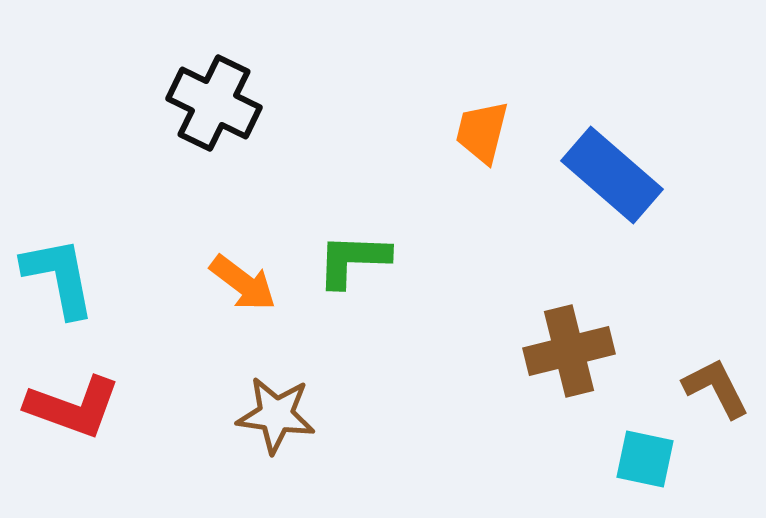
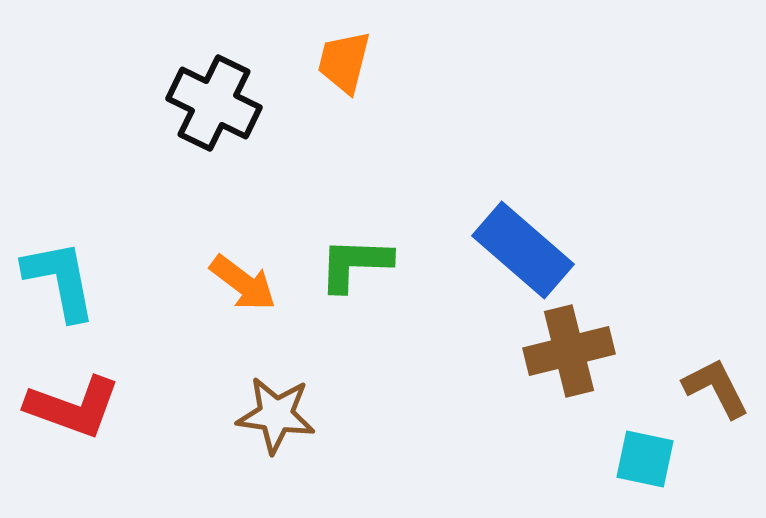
orange trapezoid: moved 138 px left, 70 px up
blue rectangle: moved 89 px left, 75 px down
green L-shape: moved 2 px right, 4 px down
cyan L-shape: moved 1 px right, 3 px down
